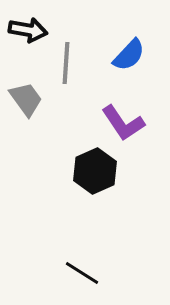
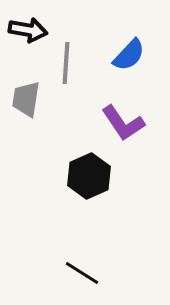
gray trapezoid: rotated 135 degrees counterclockwise
black hexagon: moved 6 px left, 5 px down
